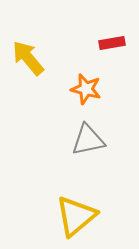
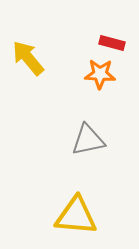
red rectangle: rotated 25 degrees clockwise
orange star: moved 14 px right, 15 px up; rotated 12 degrees counterclockwise
yellow triangle: rotated 45 degrees clockwise
